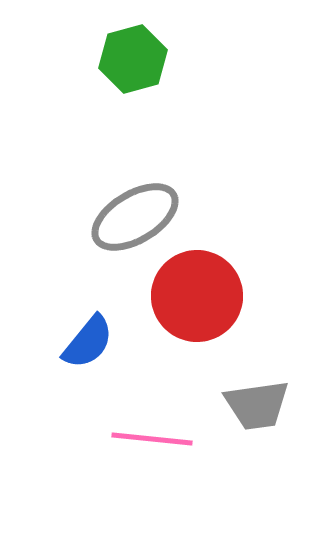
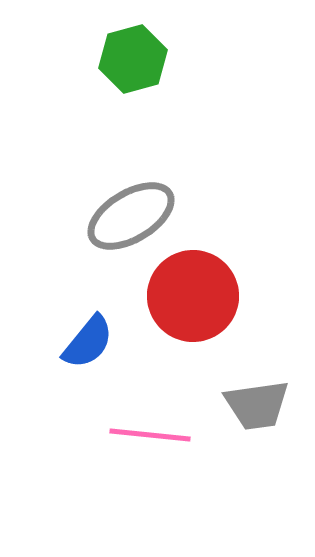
gray ellipse: moved 4 px left, 1 px up
red circle: moved 4 px left
pink line: moved 2 px left, 4 px up
